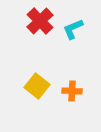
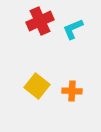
red cross: rotated 20 degrees clockwise
